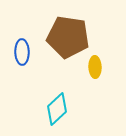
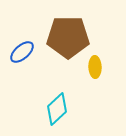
brown pentagon: rotated 9 degrees counterclockwise
blue ellipse: rotated 50 degrees clockwise
